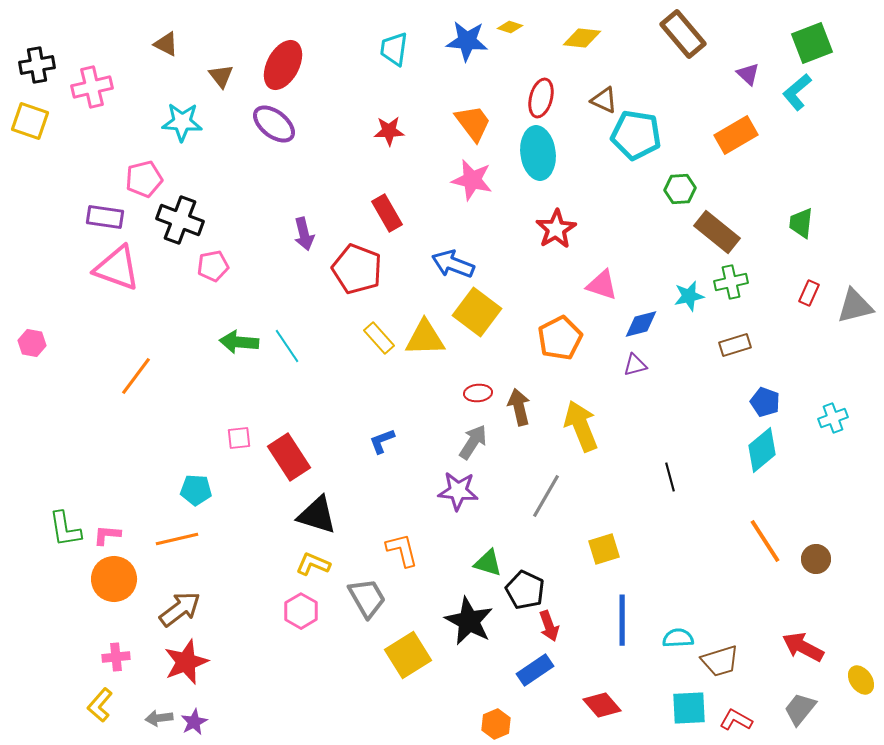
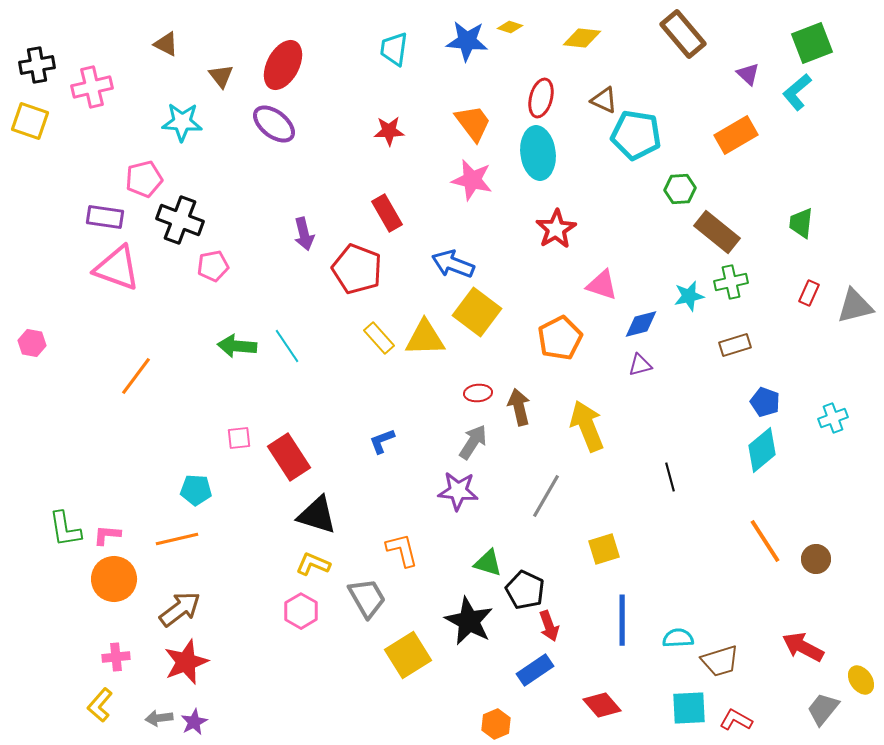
green arrow at (239, 342): moved 2 px left, 4 px down
purple triangle at (635, 365): moved 5 px right
yellow arrow at (581, 426): moved 6 px right
gray trapezoid at (800, 709): moved 23 px right
